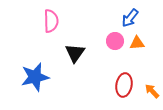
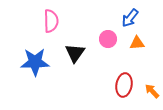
pink circle: moved 7 px left, 2 px up
blue star: moved 15 px up; rotated 12 degrees clockwise
